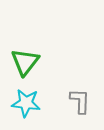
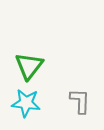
green triangle: moved 4 px right, 4 px down
